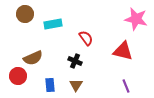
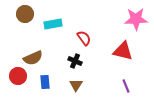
pink star: rotated 15 degrees counterclockwise
red semicircle: moved 2 px left
blue rectangle: moved 5 px left, 3 px up
